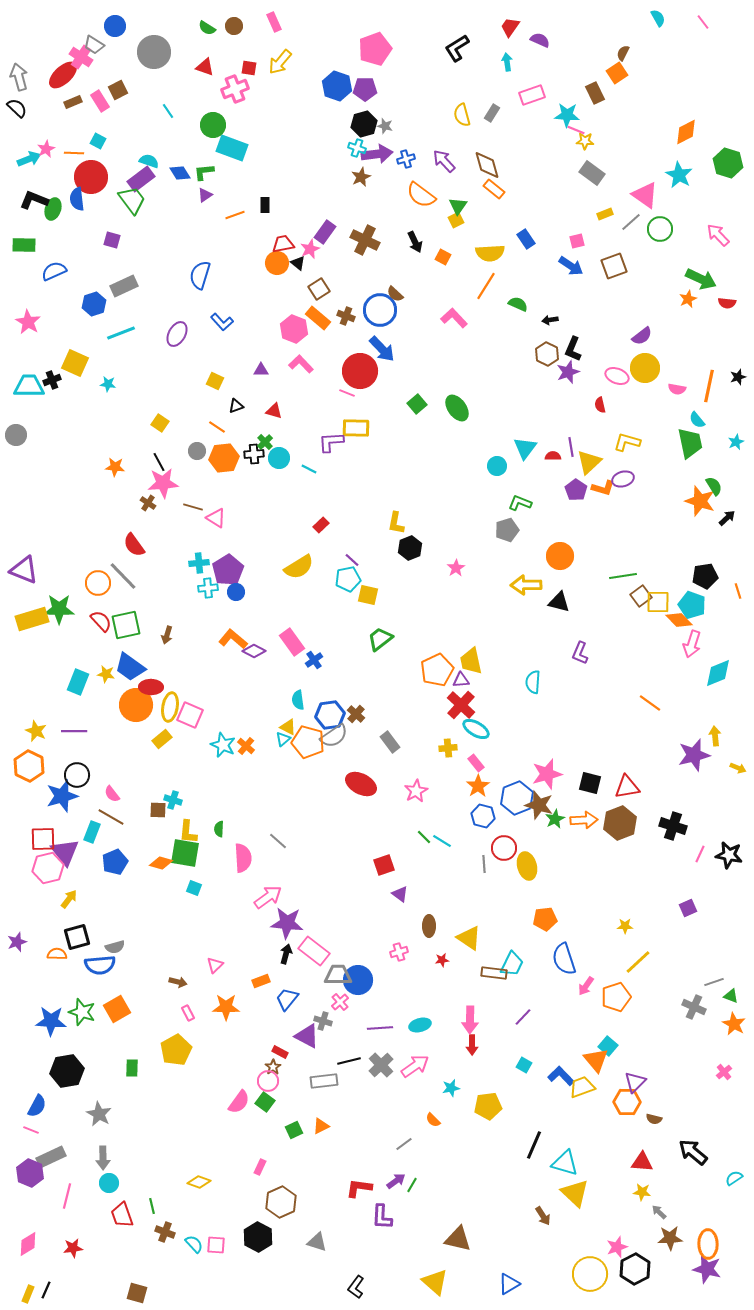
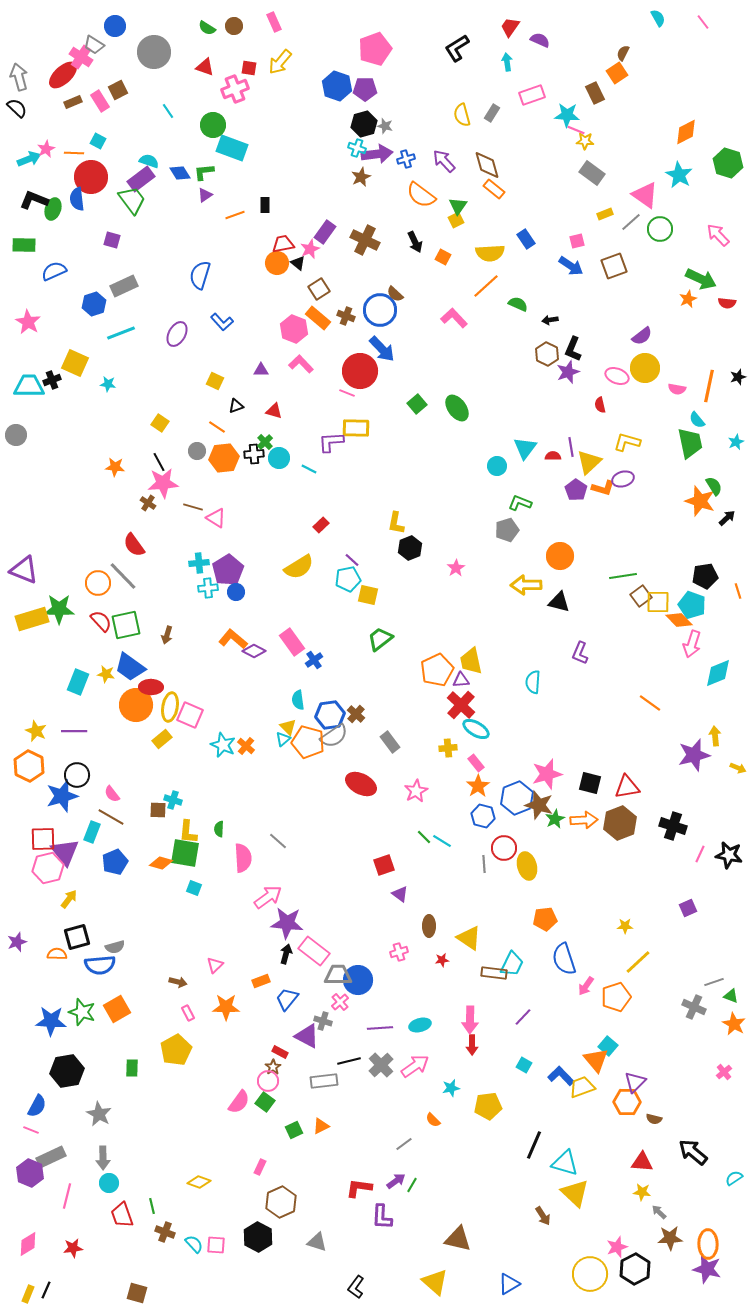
orange line at (486, 286): rotated 16 degrees clockwise
yellow triangle at (288, 727): rotated 18 degrees clockwise
